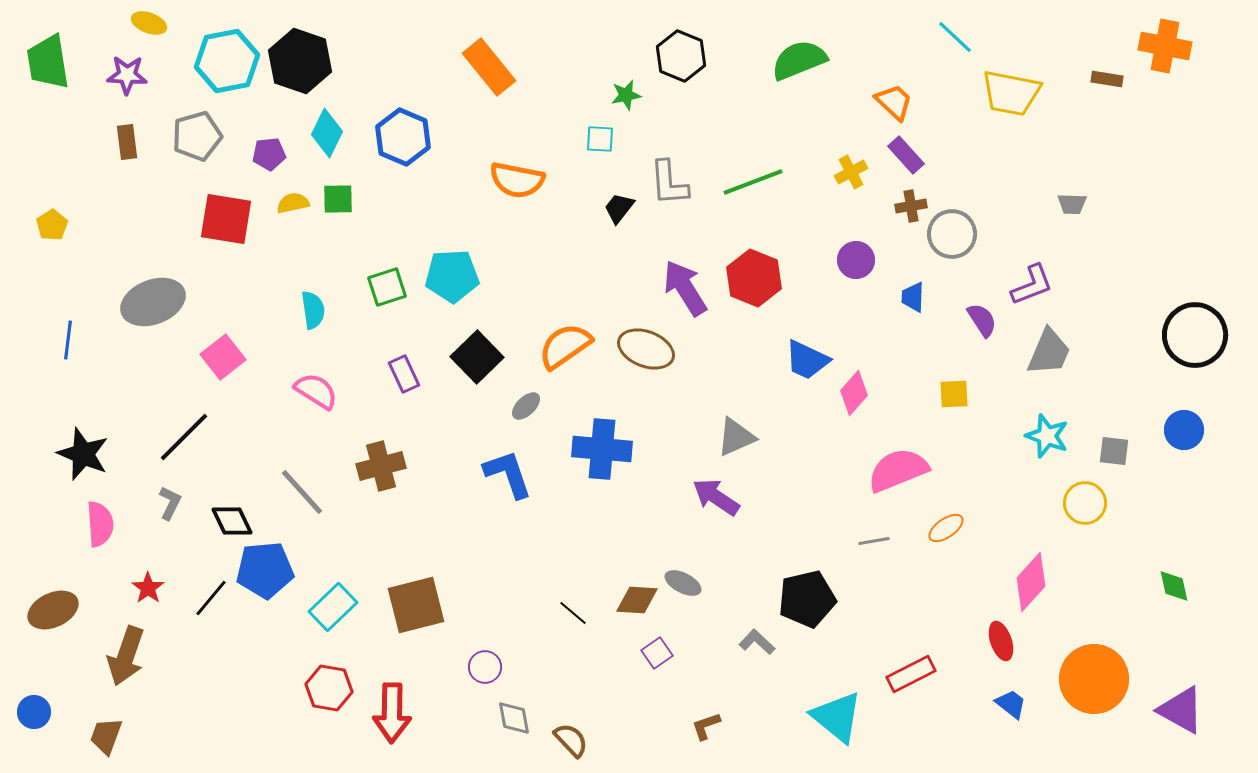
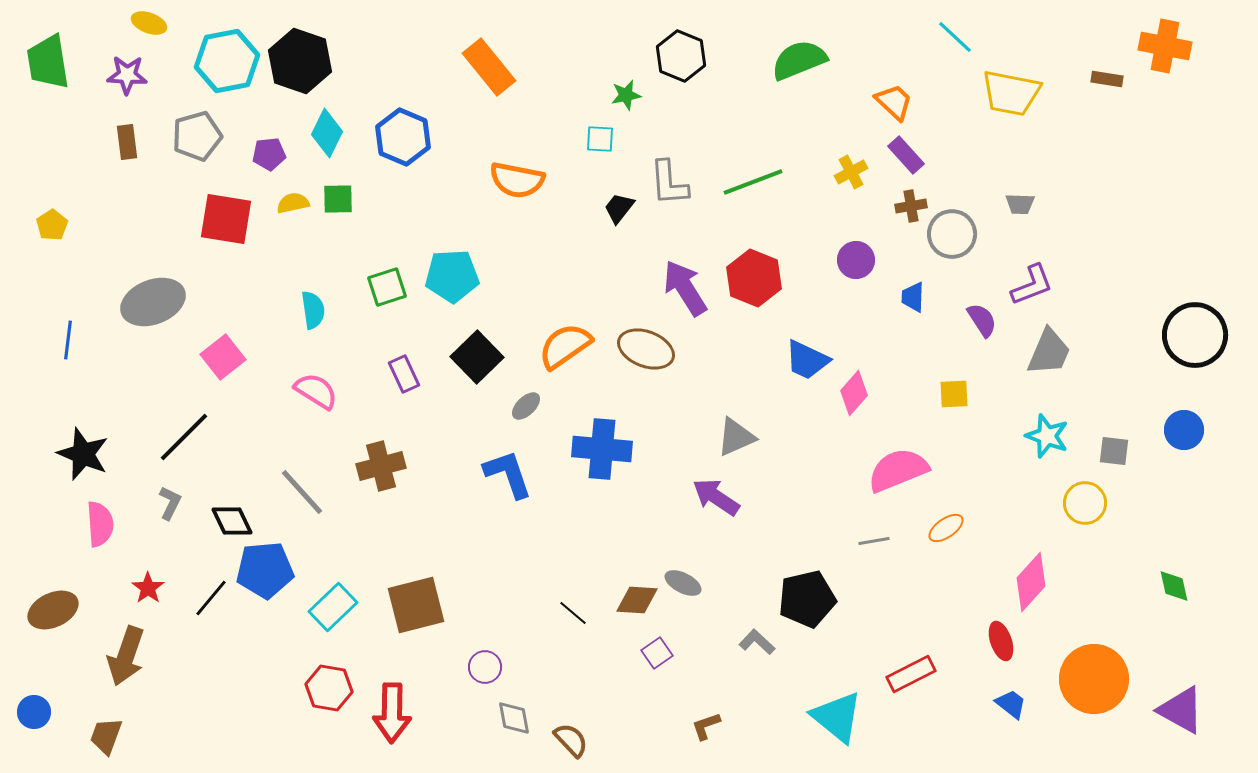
gray trapezoid at (1072, 204): moved 52 px left
